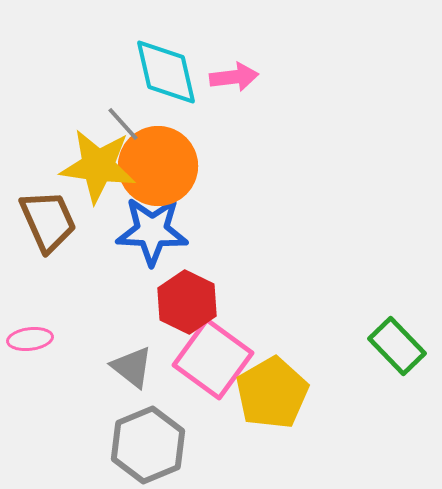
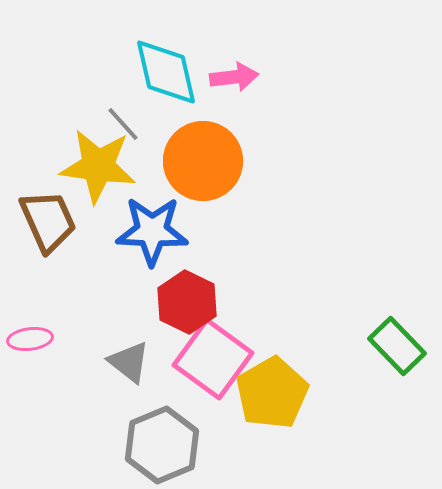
orange circle: moved 45 px right, 5 px up
gray triangle: moved 3 px left, 5 px up
gray hexagon: moved 14 px right
